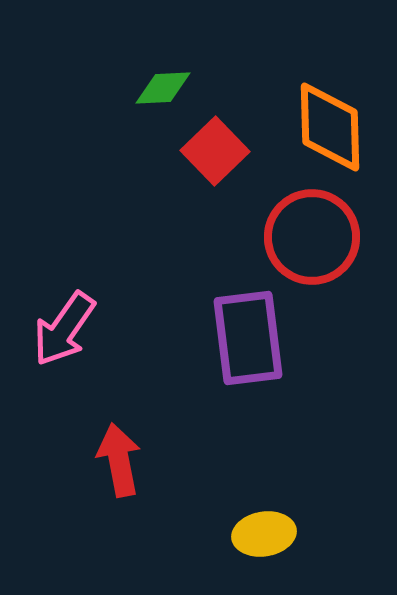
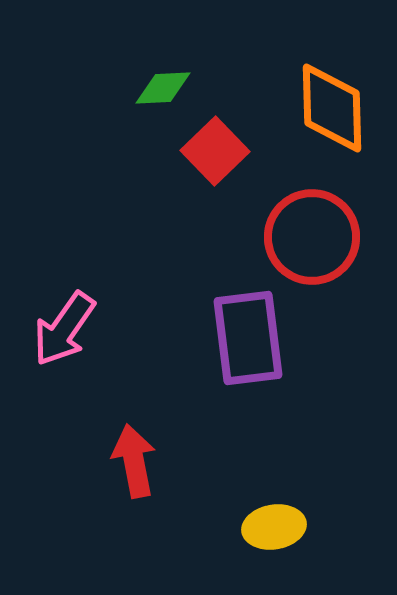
orange diamond: moved 2 px right, 19 px up
red arrow: moved 15 px right, 1 px down
yellow ellipse: moved 10 px right, 7 px up
